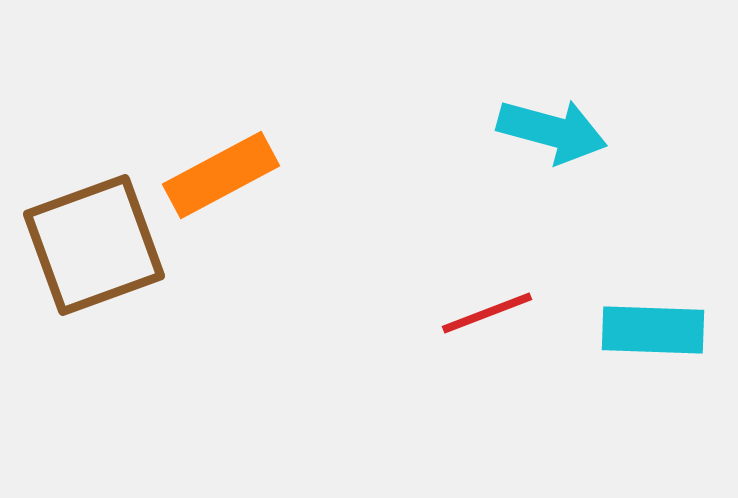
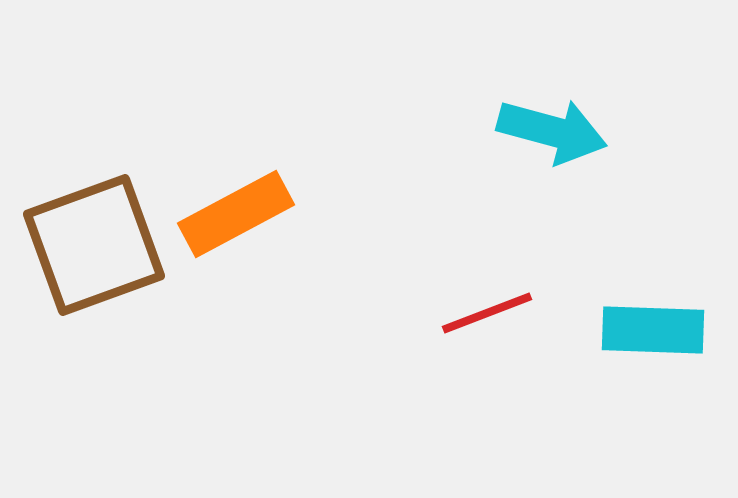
orange rectangle: moved 15 px right, 39 px down
